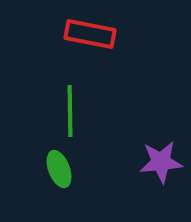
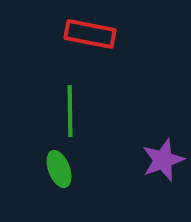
purple star: moved 2 px right, 2 px up; rotated 15 degrees counterclockwise
